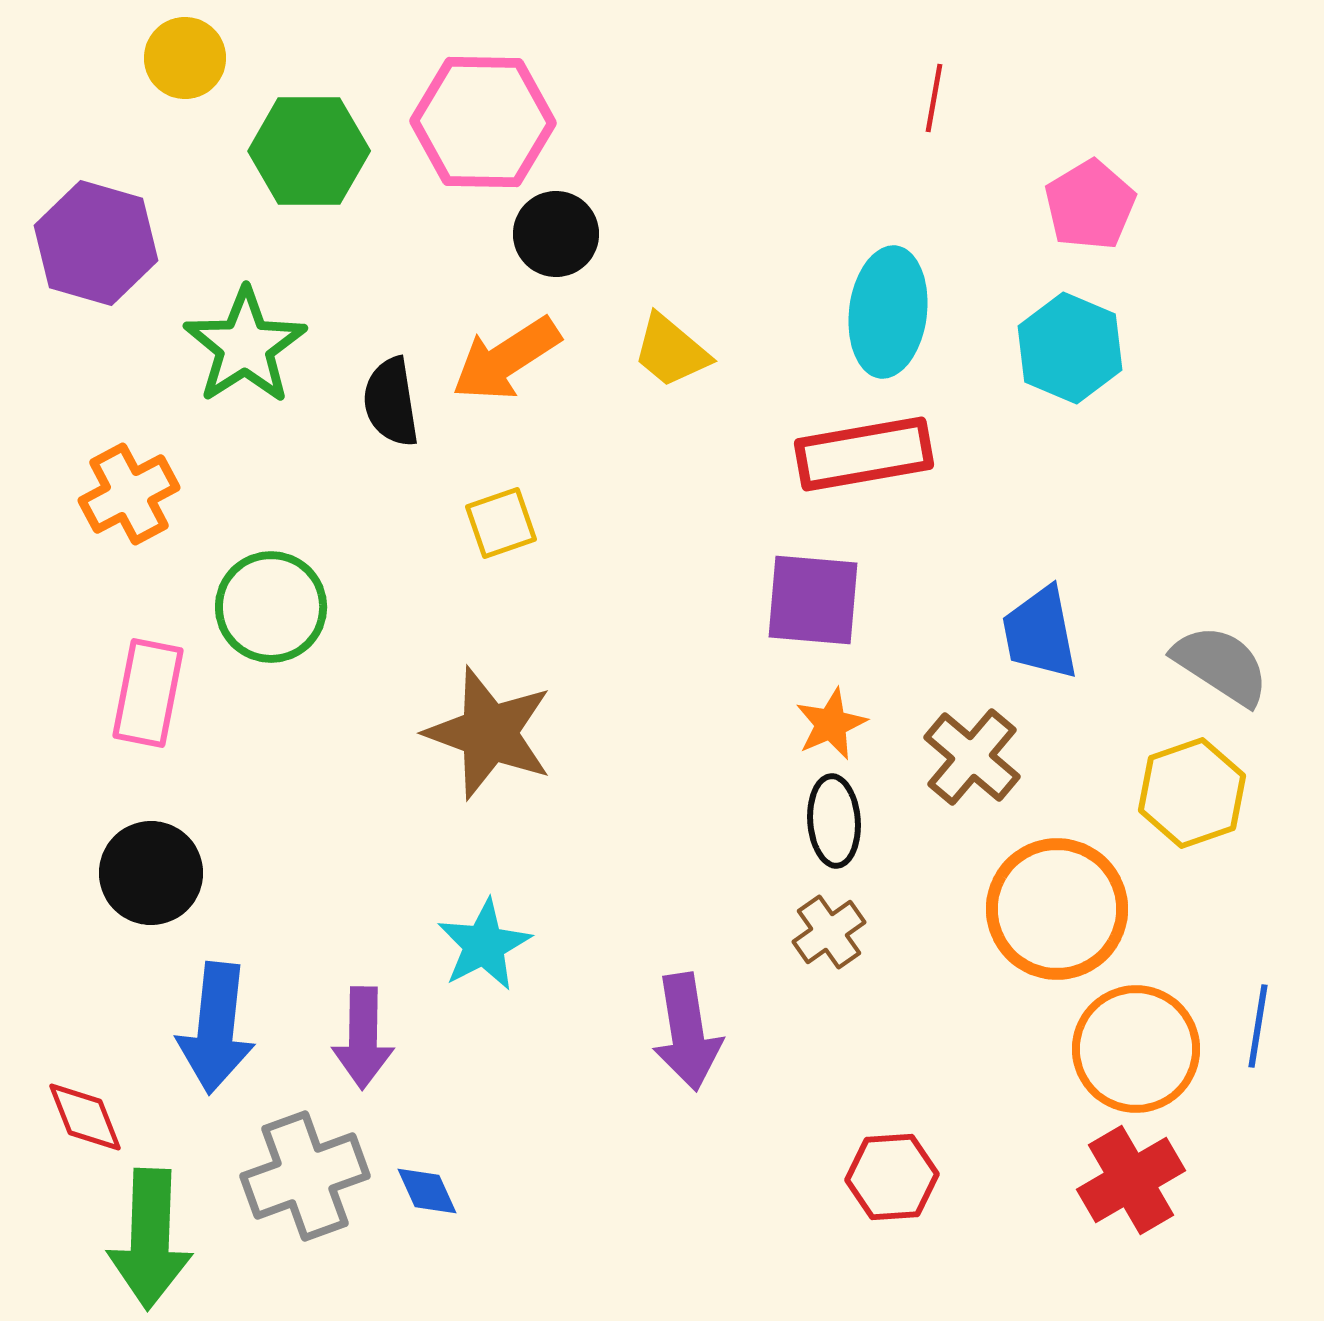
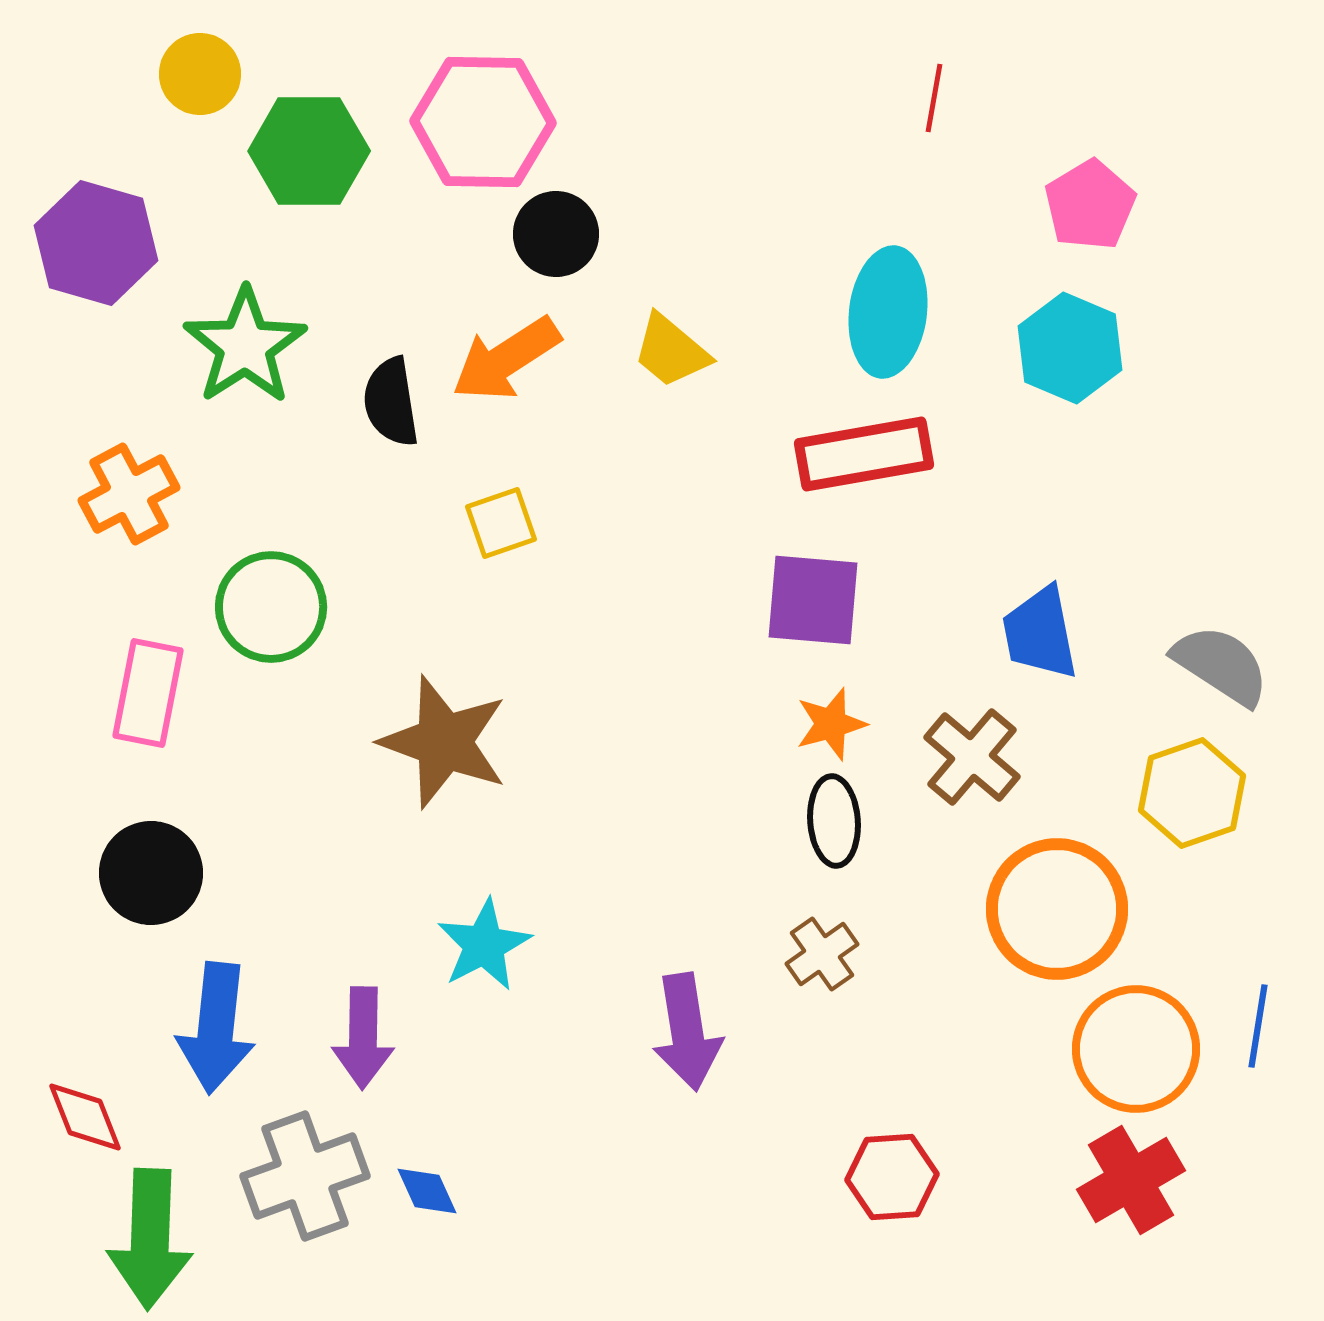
yellow circle at (185, 58): moved 15 px right, 16 px down
orange star at (831, 724): rotated 8 degrees clockwise
brown star at (489, 733): moved 45 px left, 9 px down
brown cross at (829, 932): moved 7 px left, 22 px down
